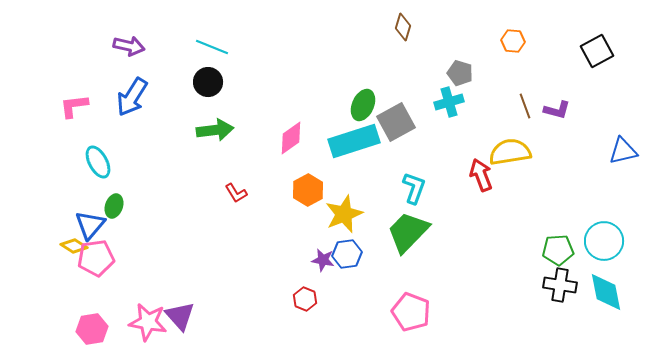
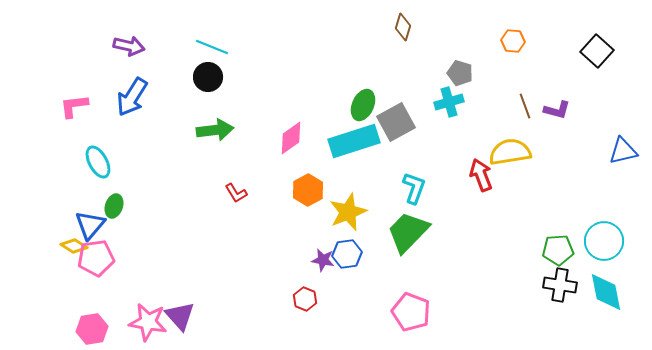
black square at (597, 51): rotated 20 degrees counterclockwise
black circle at (208, 82): moved 5 px up
yellow star at (344, 214): moved 4 px right, 2 px up
